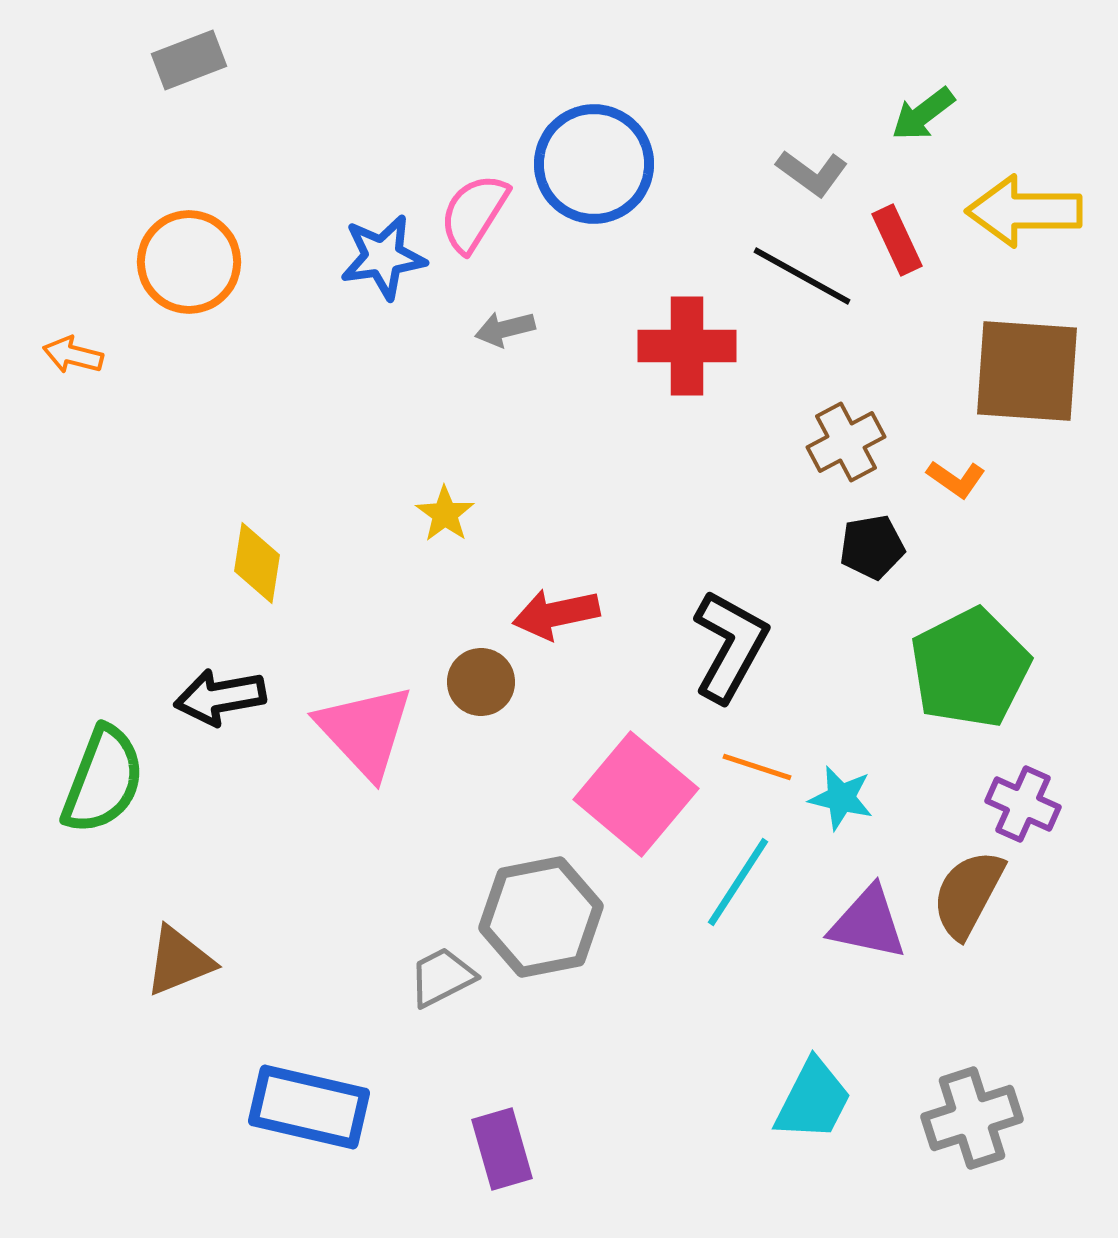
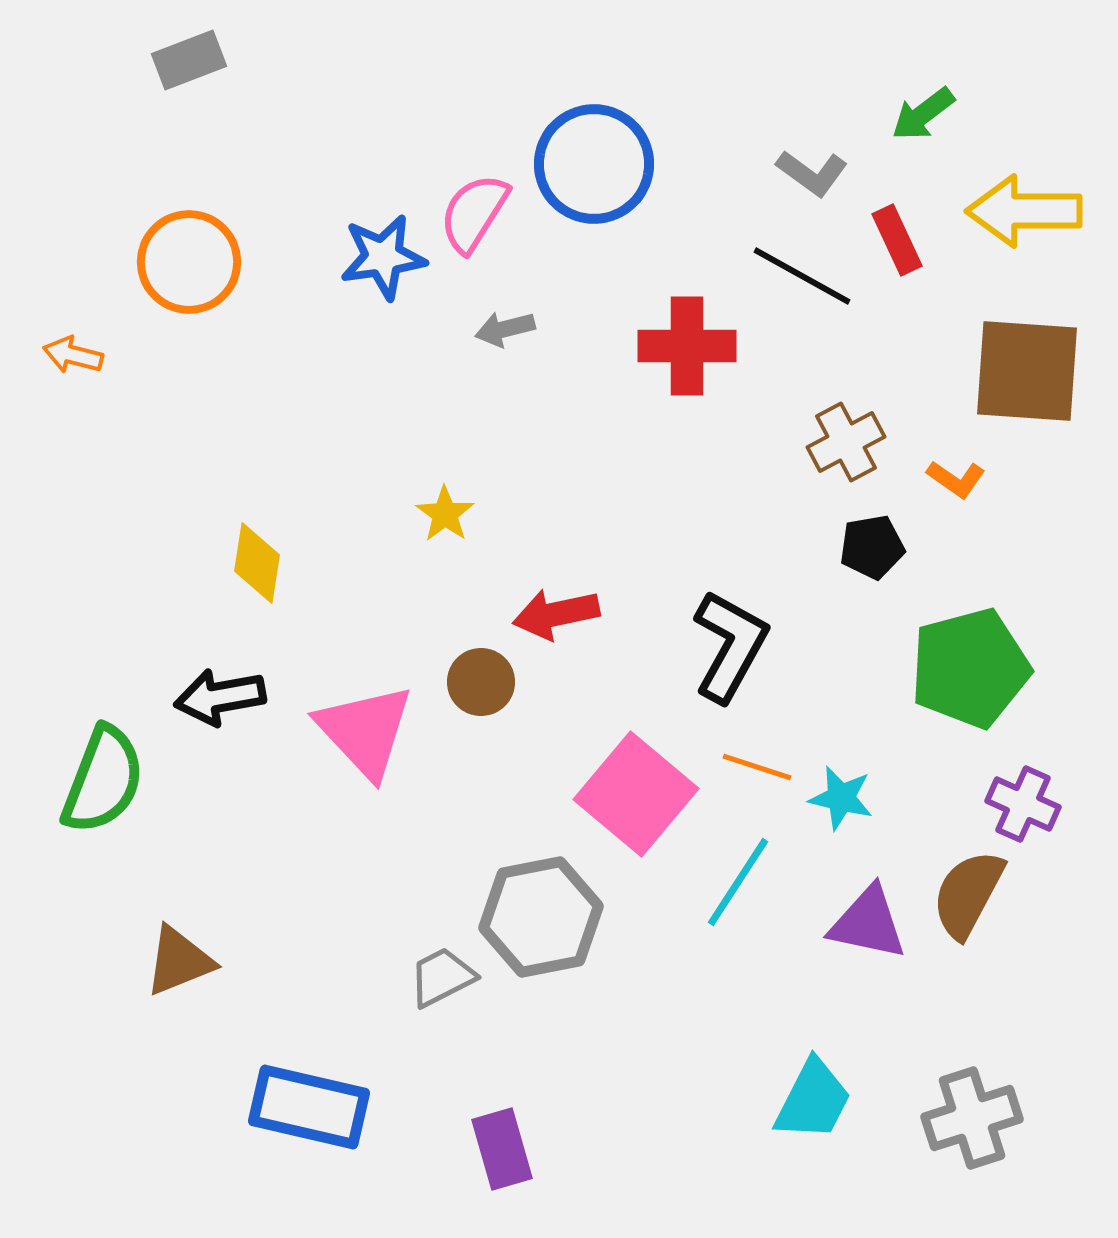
green pentagon: rotated 12 degrees clockwise
